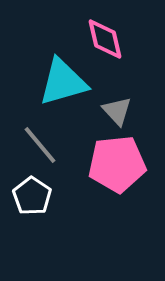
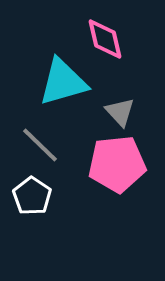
gray triangle: moved 3 px right, 1 px down
gray line: rotated 6 degrees counterclockwise
